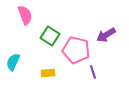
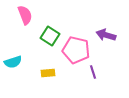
purple arrow: rotated 48 degrees clockwise
cyan semicircle: rotated 132 degrees counterclockwise
